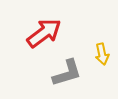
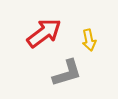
yellow arrow: moved 13 px left, 14 px up
